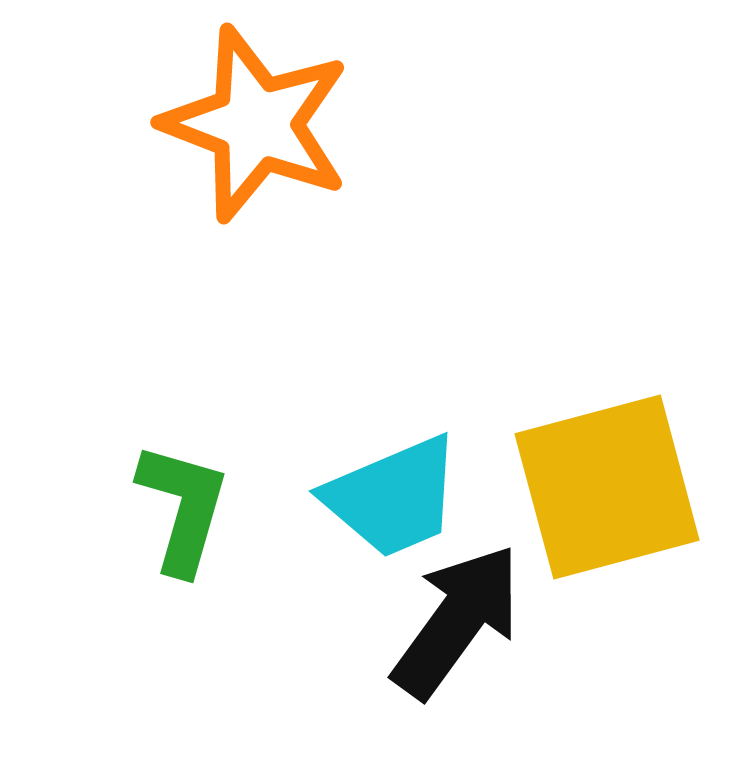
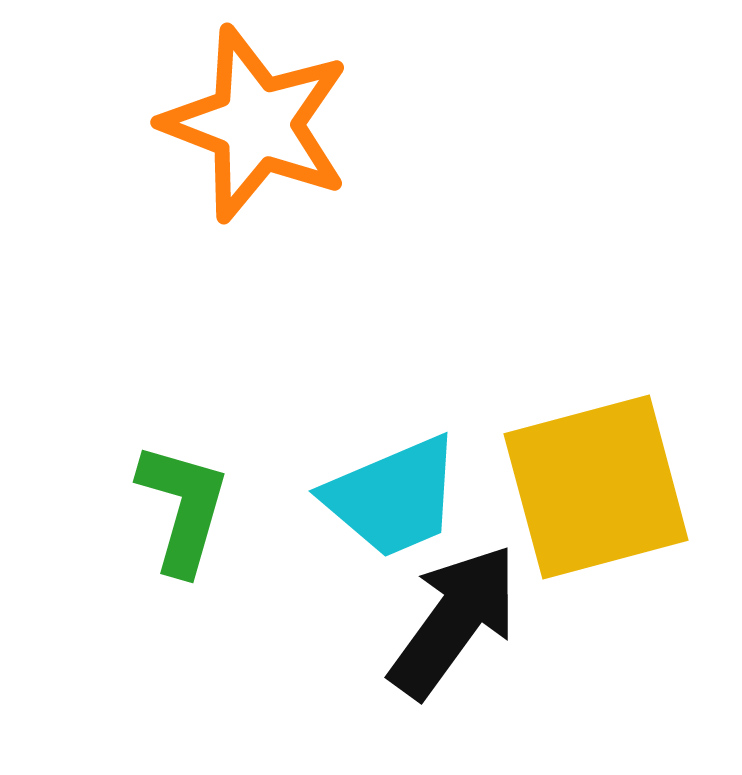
yellow square: moved 11 px left
black arrow: moved 3 px left
